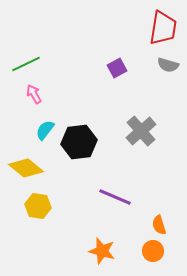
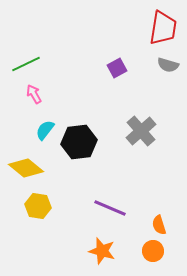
purple line: moved 5 px left, 11 px down
